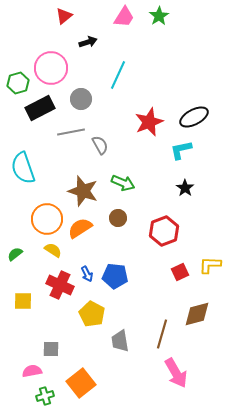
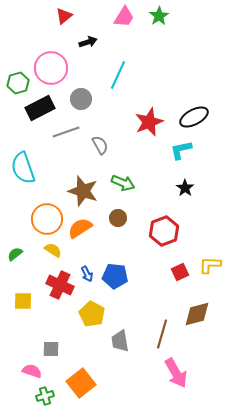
gray line: moved 5 px left; rotated 8 degrees counterclockwise
pink semicircle: rotated 30 degrees clockwise
